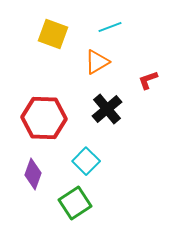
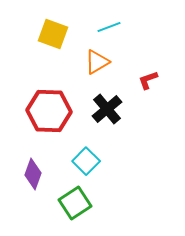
cyan line: moved 1 px left
red hexagon: moved 5 px right, 7 px up
